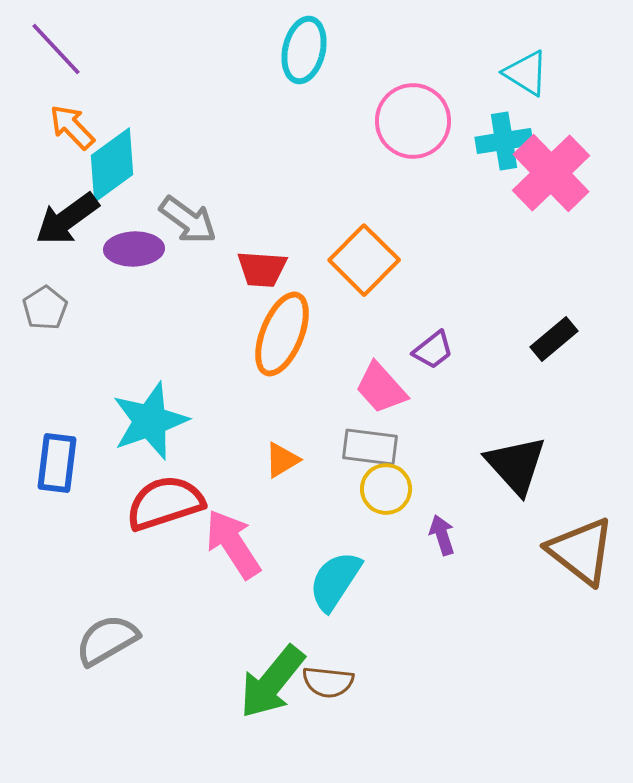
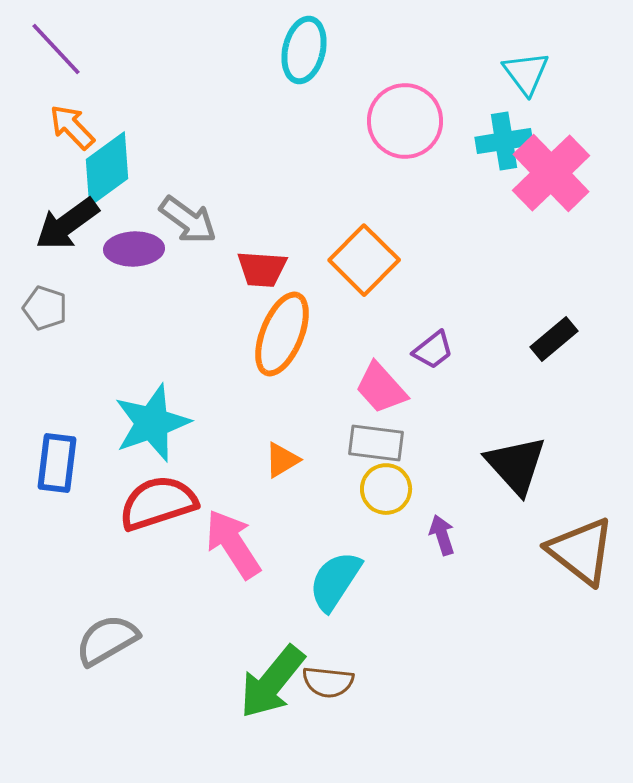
cyan triangle: rotated 21 degrees clockwise
pink circle: moved 8 px left
cyan diamond: moved 5 px left, 4 px down
black arrow: moved 5 px down
gray pentagon: rotated 21 degrees counterclockwise
cyan star: moved 2 px right, 2 px down
gray rectangle: moved 6 px right, 4 px up
red semicircle: moved 7 px left
